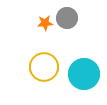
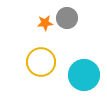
yellow circle: moved 3 px left, 5 px up
cyan circle: moved 1 px down
